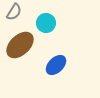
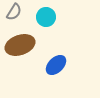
cyan circle: moved 6 px up
brown ellipse: rotated 24 degrees clockwise
